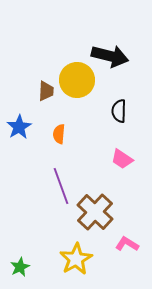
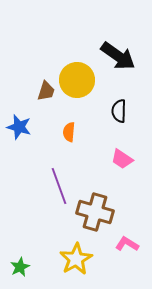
black arrow: moved 8 px right; rotated 21 degrees clockwise
brown trapezoid: rotated 15 degrees clockwise
blue star: rotated 25 degrees counterclockwise
orange semicircle: moved 10 px right, 2 px up
purple line: moved 2 px left
brown cross: rotated 27 degrees counterclockwise
